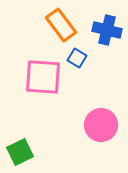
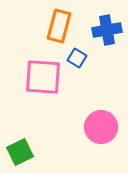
orange rectangle: moved 2 px left, 1 px down; rotated 52 degrees clockwise
blue cross: rotated 24 degrees counterclockwise
pink circle: moved 2 px down
